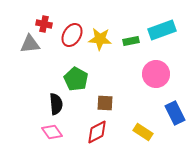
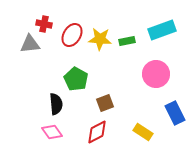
green rectangle: moved 4 px left
brown square: rotated 24 degrees counterclockwise
